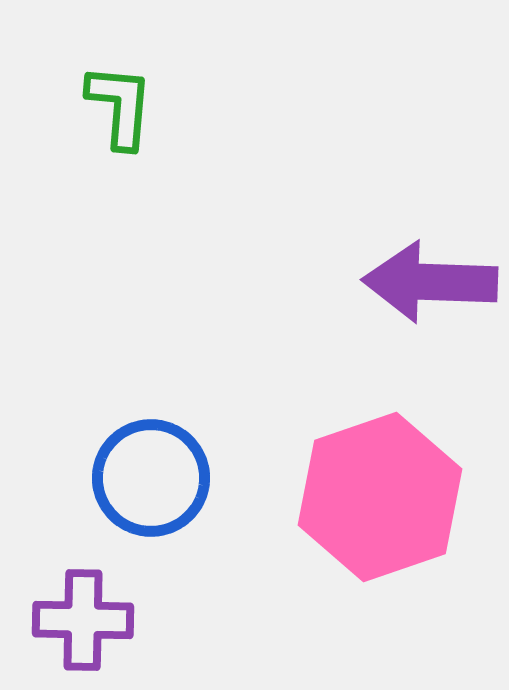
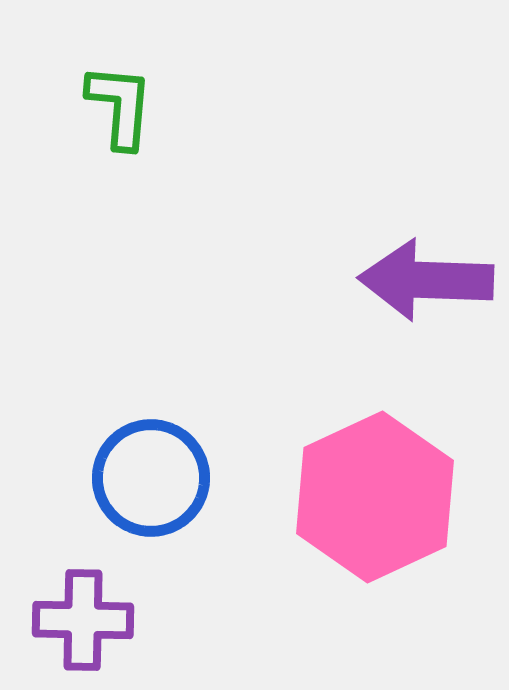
purple arrow: moved 4 px left, 2 px up
pink hexagon: moved 5 px left; rotated 6 degrees counterclockwise
